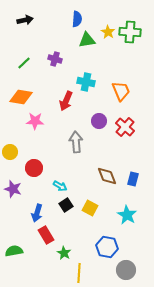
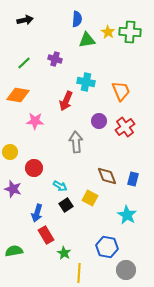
orange diamond: moved 3 px left, 2 px up
red cross: rotated 12 degrees clockwise
yellow square: moved 10 px up
